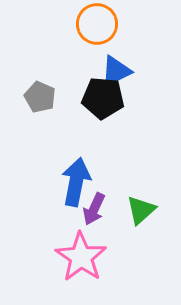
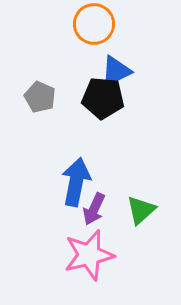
orange circle: moved 3 px left
pink star: moved 8 px right, 2 px up; rotated 24 degrees clockwise
